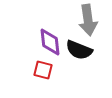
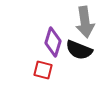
gray arrow: moved 3 px left, 2 px down
purple diamond: moved 3 px right; rotated 24 degrees clockwise
